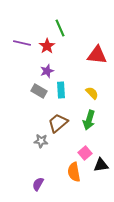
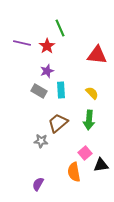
green arrow: rotated 12 degrees counterclockwise
